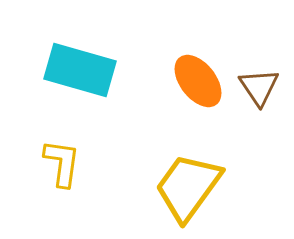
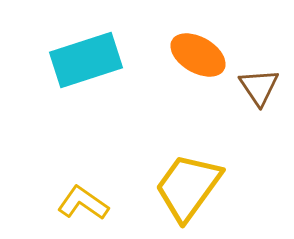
cyan rectangle: moved 6 px right, 10 px up; rotated 34 degrees counterclockwise
orange ellipse: moved 26 px up; rotated 22 degrees counterclockwise
yellow L-shape: moved 21 px right, 40 px down; rotated 63 degrees counterclockwise
